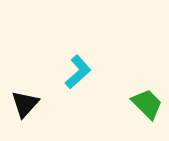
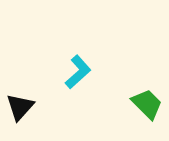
black triangle: moved 5 px left, 3 px down
